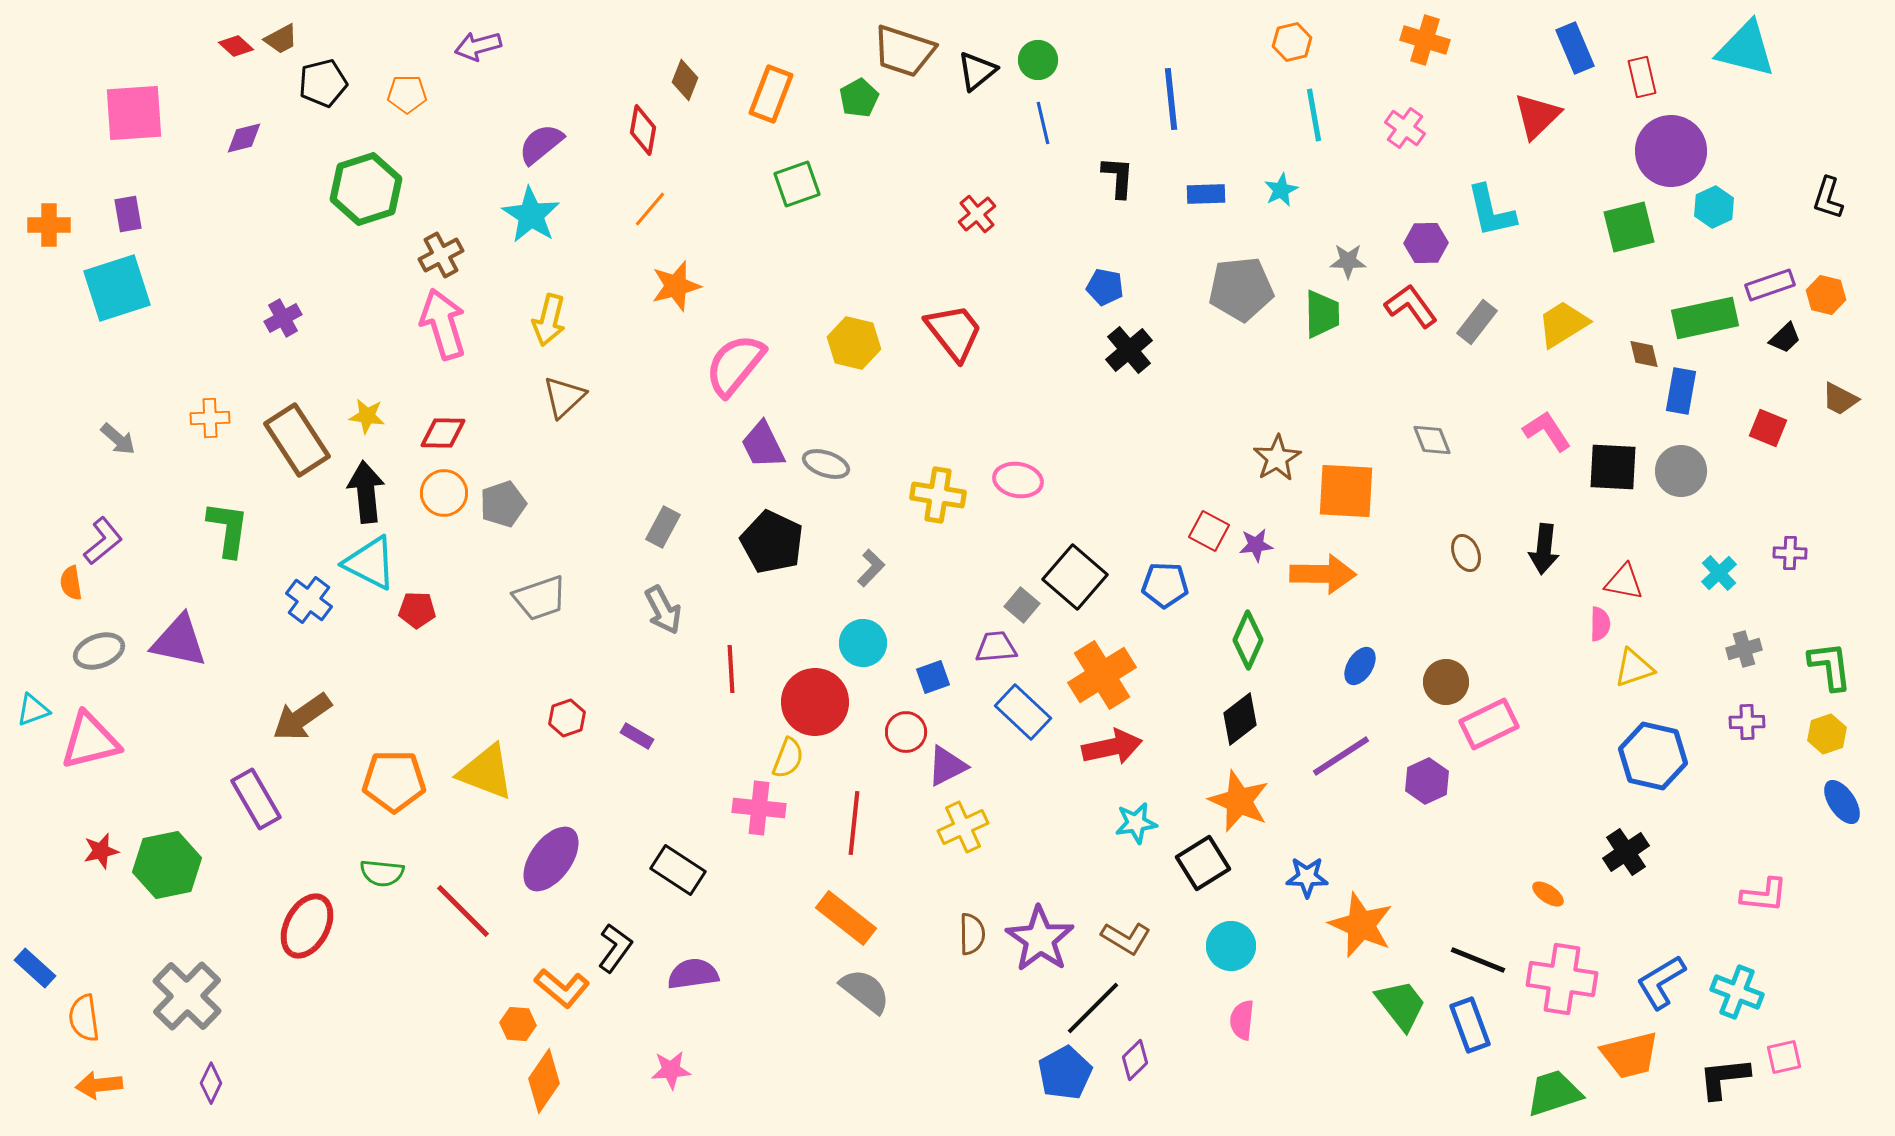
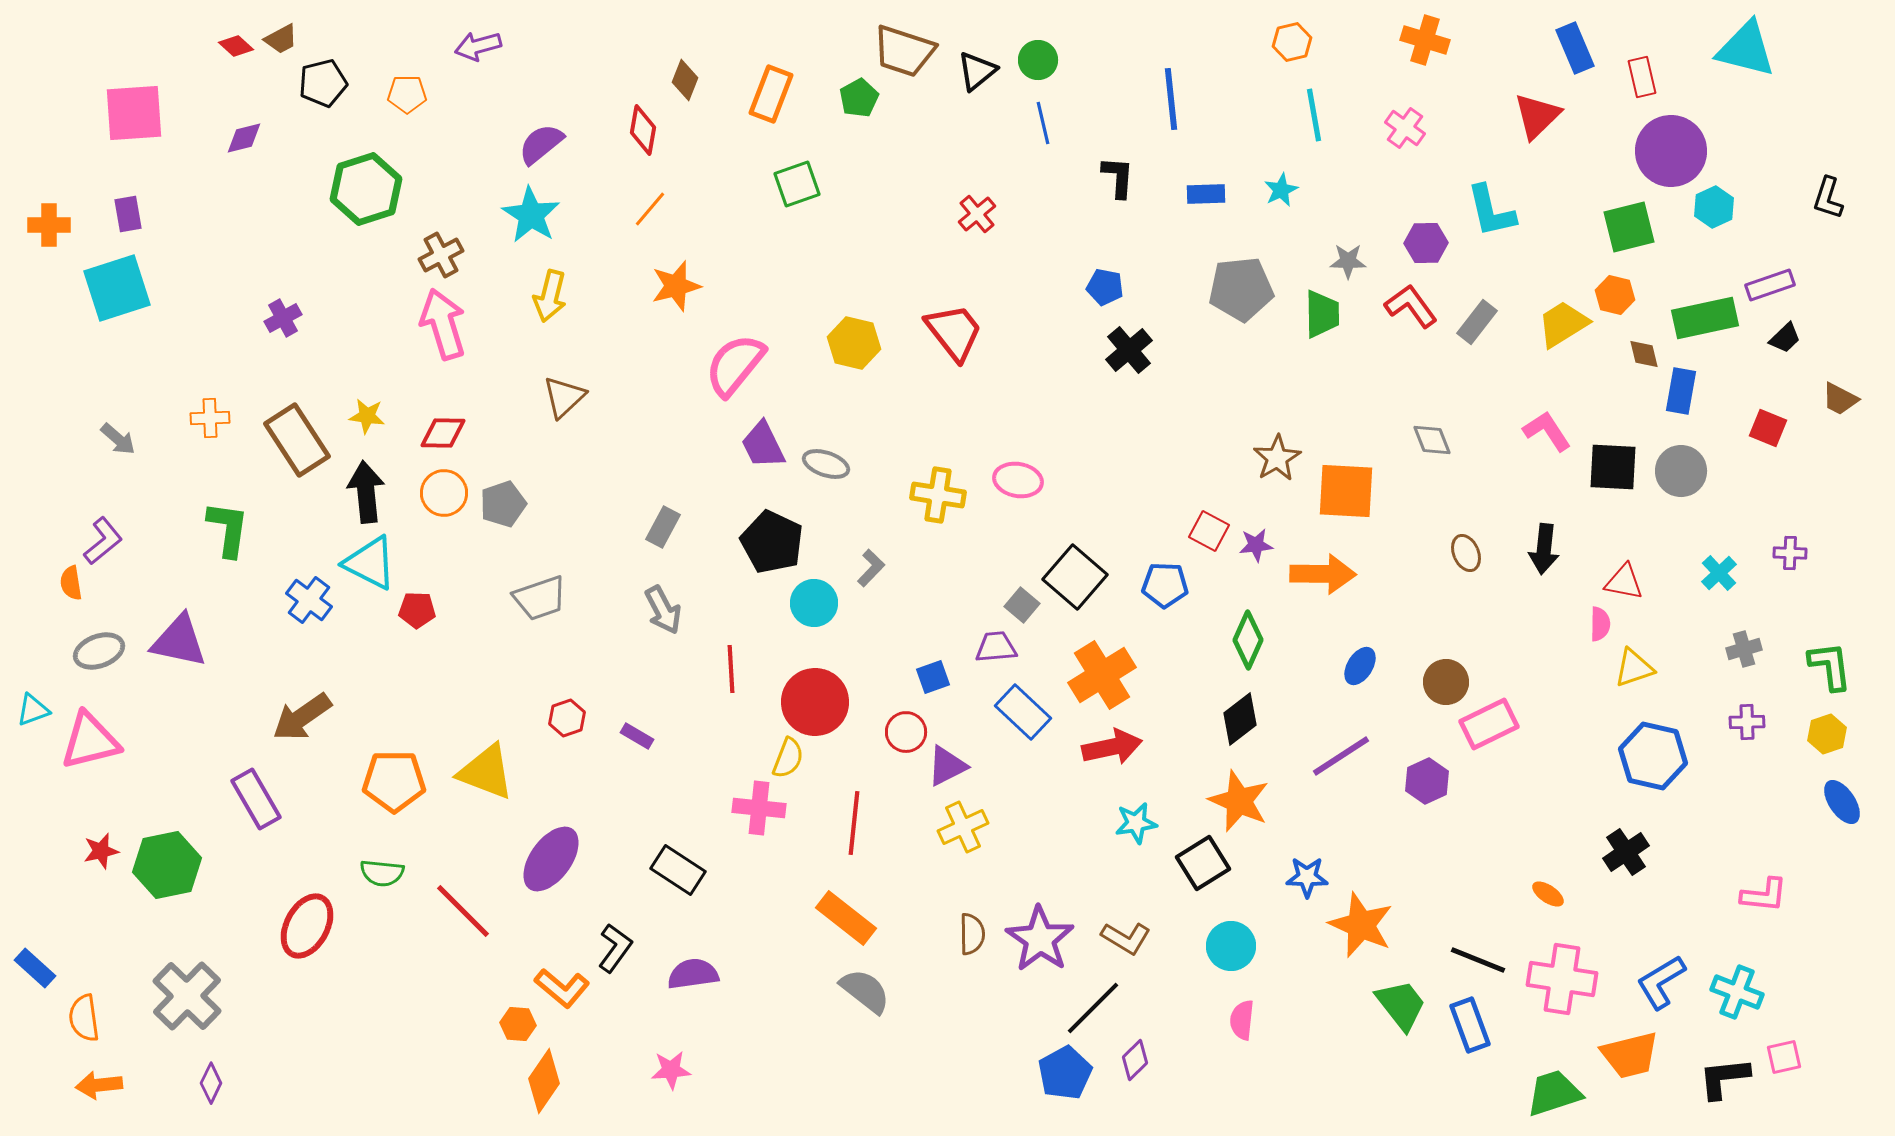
orange hexagon at (1826, 295): moved 211 px left
yellow arrow at (549, 320): moved 1 px right, 24 px up
cyan circle at (863, 643): moved 49 px left, 40 px up
